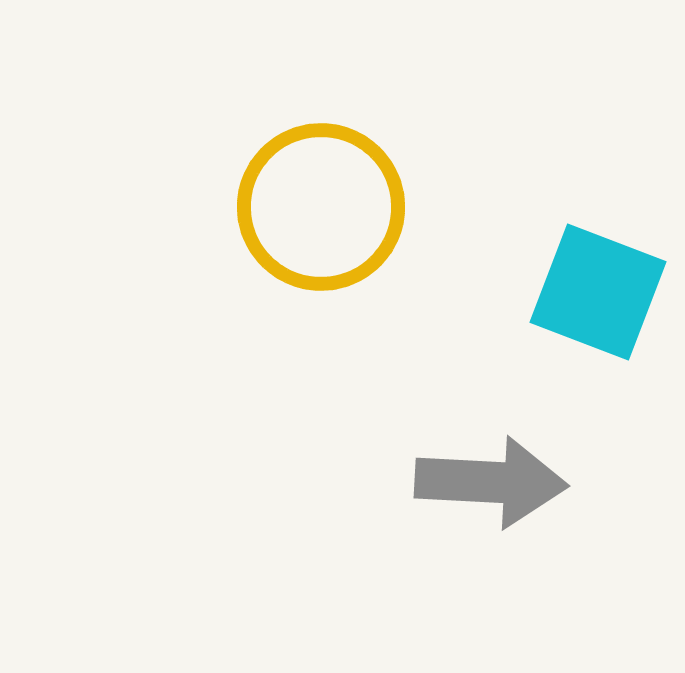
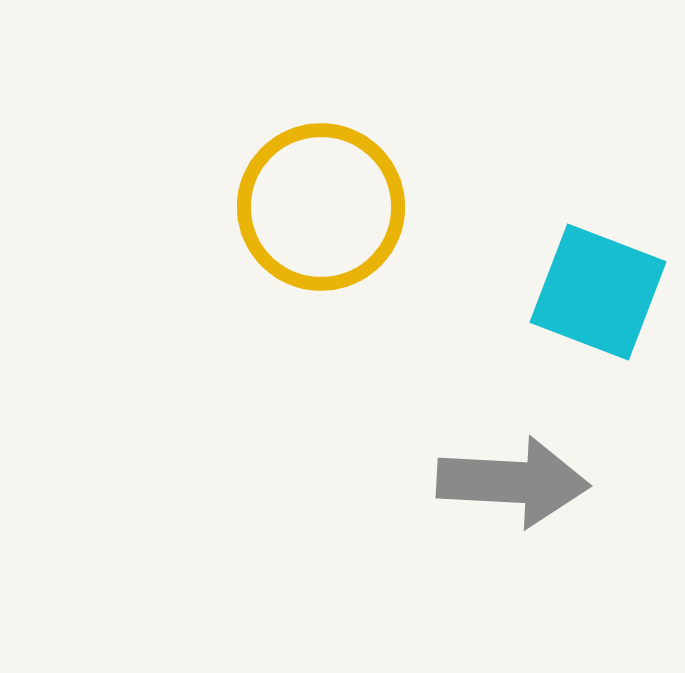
gray arrow: moved 22 px right
